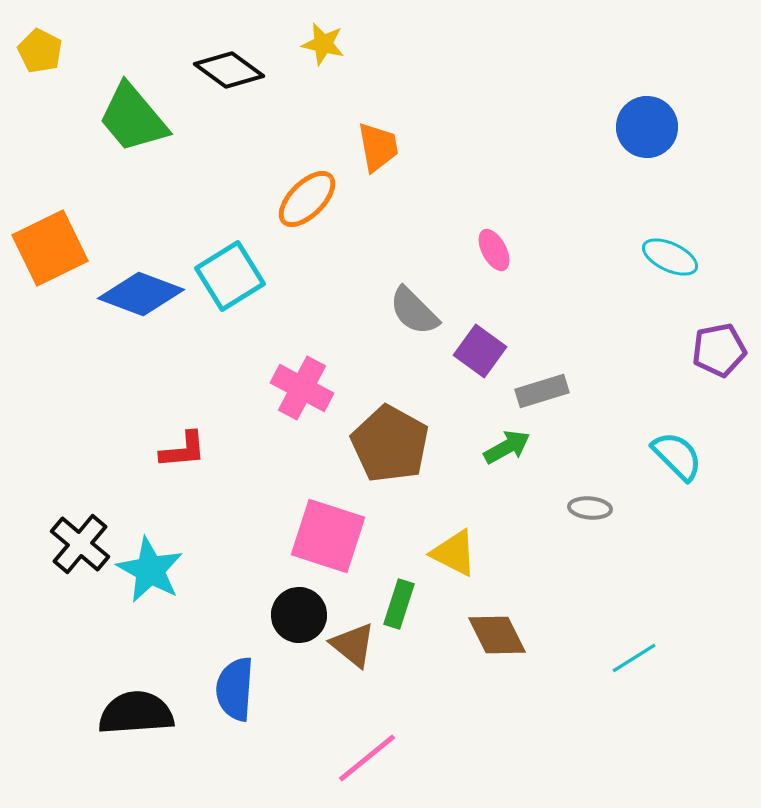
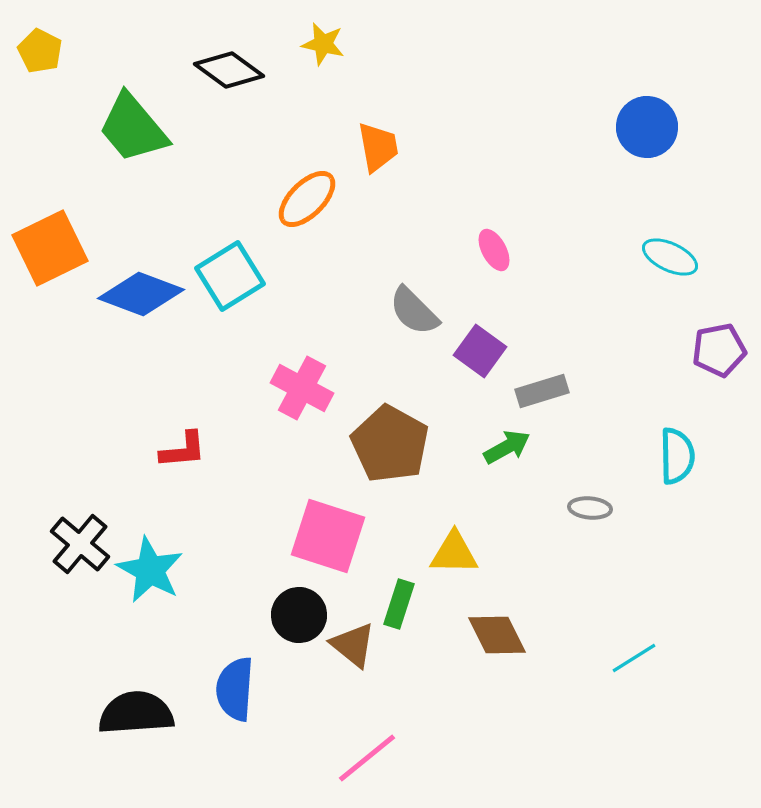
green trapezoid: moved 10 px down
cyan semicircle: rotated 44 degrees clockwise
yellow triangle: rotated 26 degrees counterclockwise
